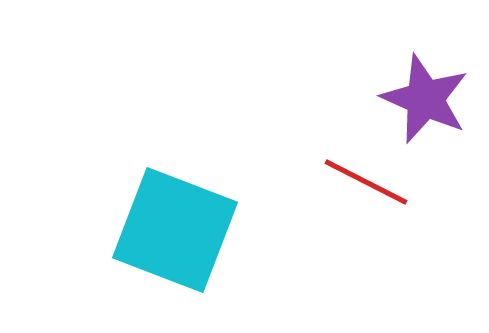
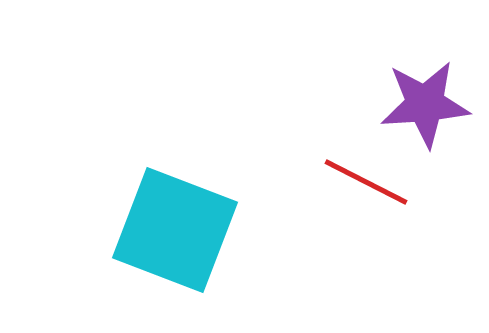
purple star: moved 5 px down; rotated 28 degrees counterclockwise
